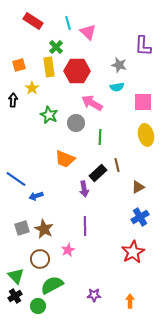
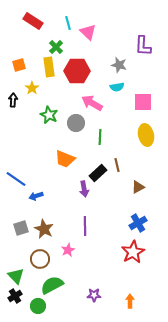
blue cross: moved 2 px left, 6 px down
gray square: moved 1 px left
